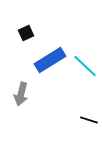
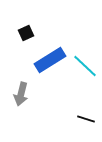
black line: moved 3 px left, 1 px up
